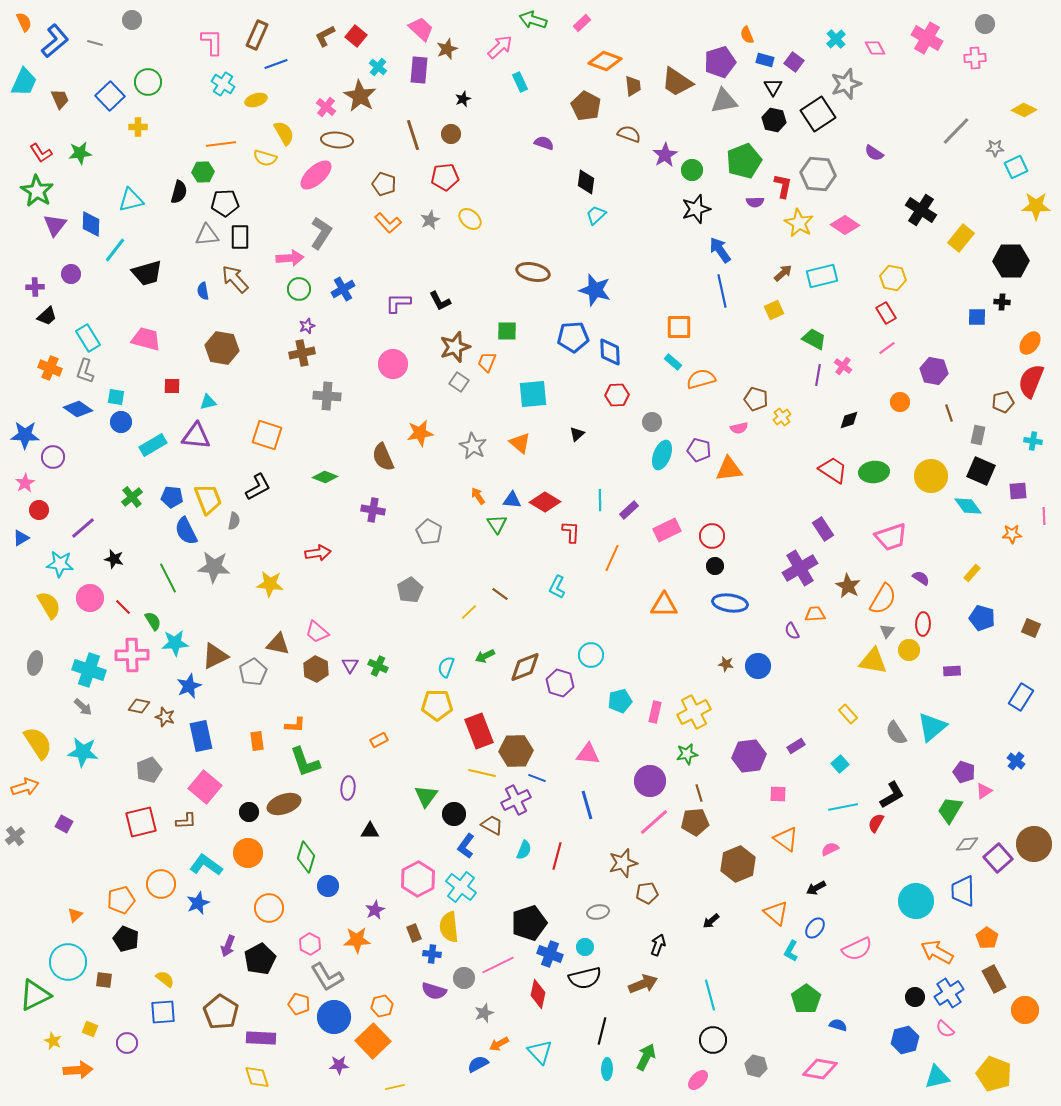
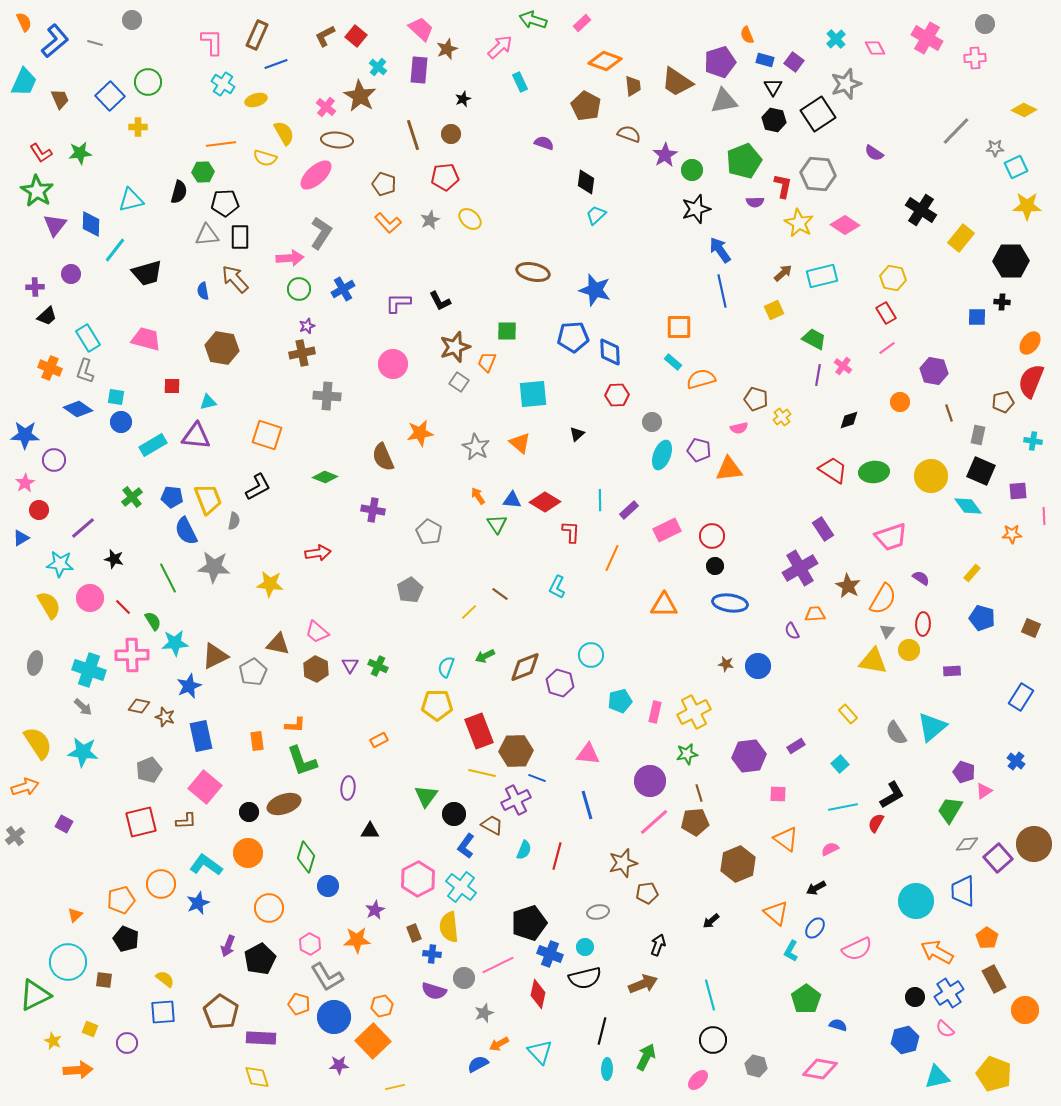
yellow star at (1036, 206): moved 9 px left
gray star at (473, 446): moved 3 px right, 1 px down
purple circle at (53, 457): moved 1 px right, 3 px down
green L-shape at (305, 762): moved 3 px left, 1 px up
